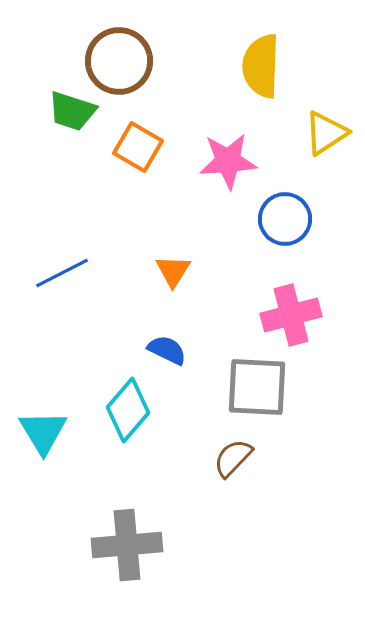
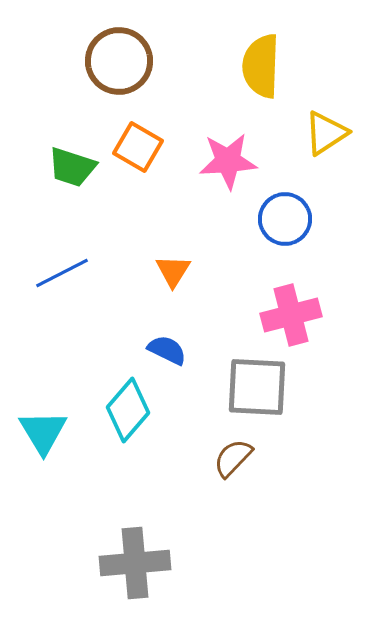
green trapezoid: moved 56 px down
gray cross: moved 8 px right, 18 px down
